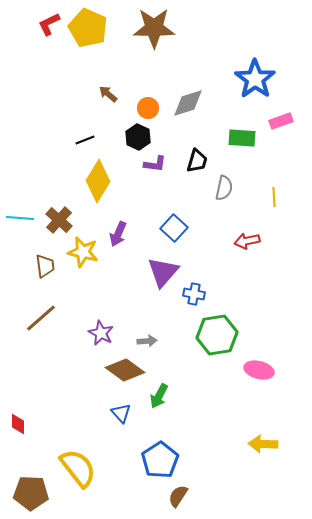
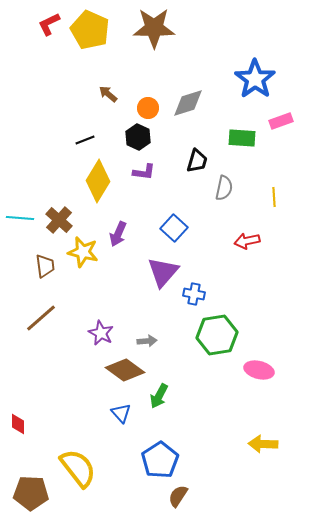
yellow pentagon: moved 2 px right, 2 px down
purple L-shape: moved 11 px left, 8 px down
